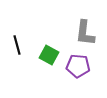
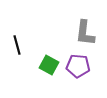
green square: moved 10 px down
